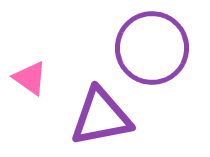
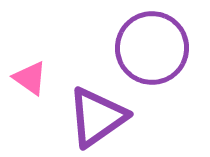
purple triangle: moved 4 px left; rotated 24 degrees counterclockwise
